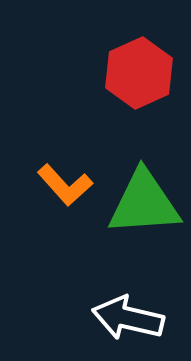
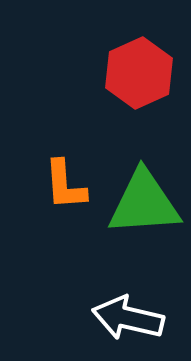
orange L-shape: rotated 38 degrees clockwise
